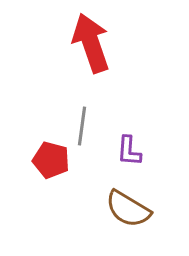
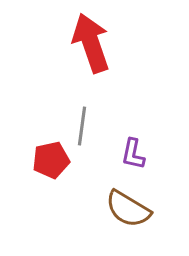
purple L-shape: moved 4 px right, 3 px down; rotated 8 degrees clockwise
red pentagon: rotated 27 degrees counterclockwise
